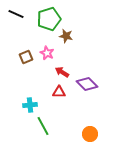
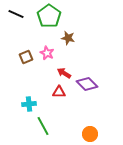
green pentagon: moved 3 px up; rotated 20 degrees counterclockwise
brown star: moved 2 px right, 2 px down
red arrow: moved 2 px right, 1 px down
cyan cross: moved 1 px left, 1 px up
